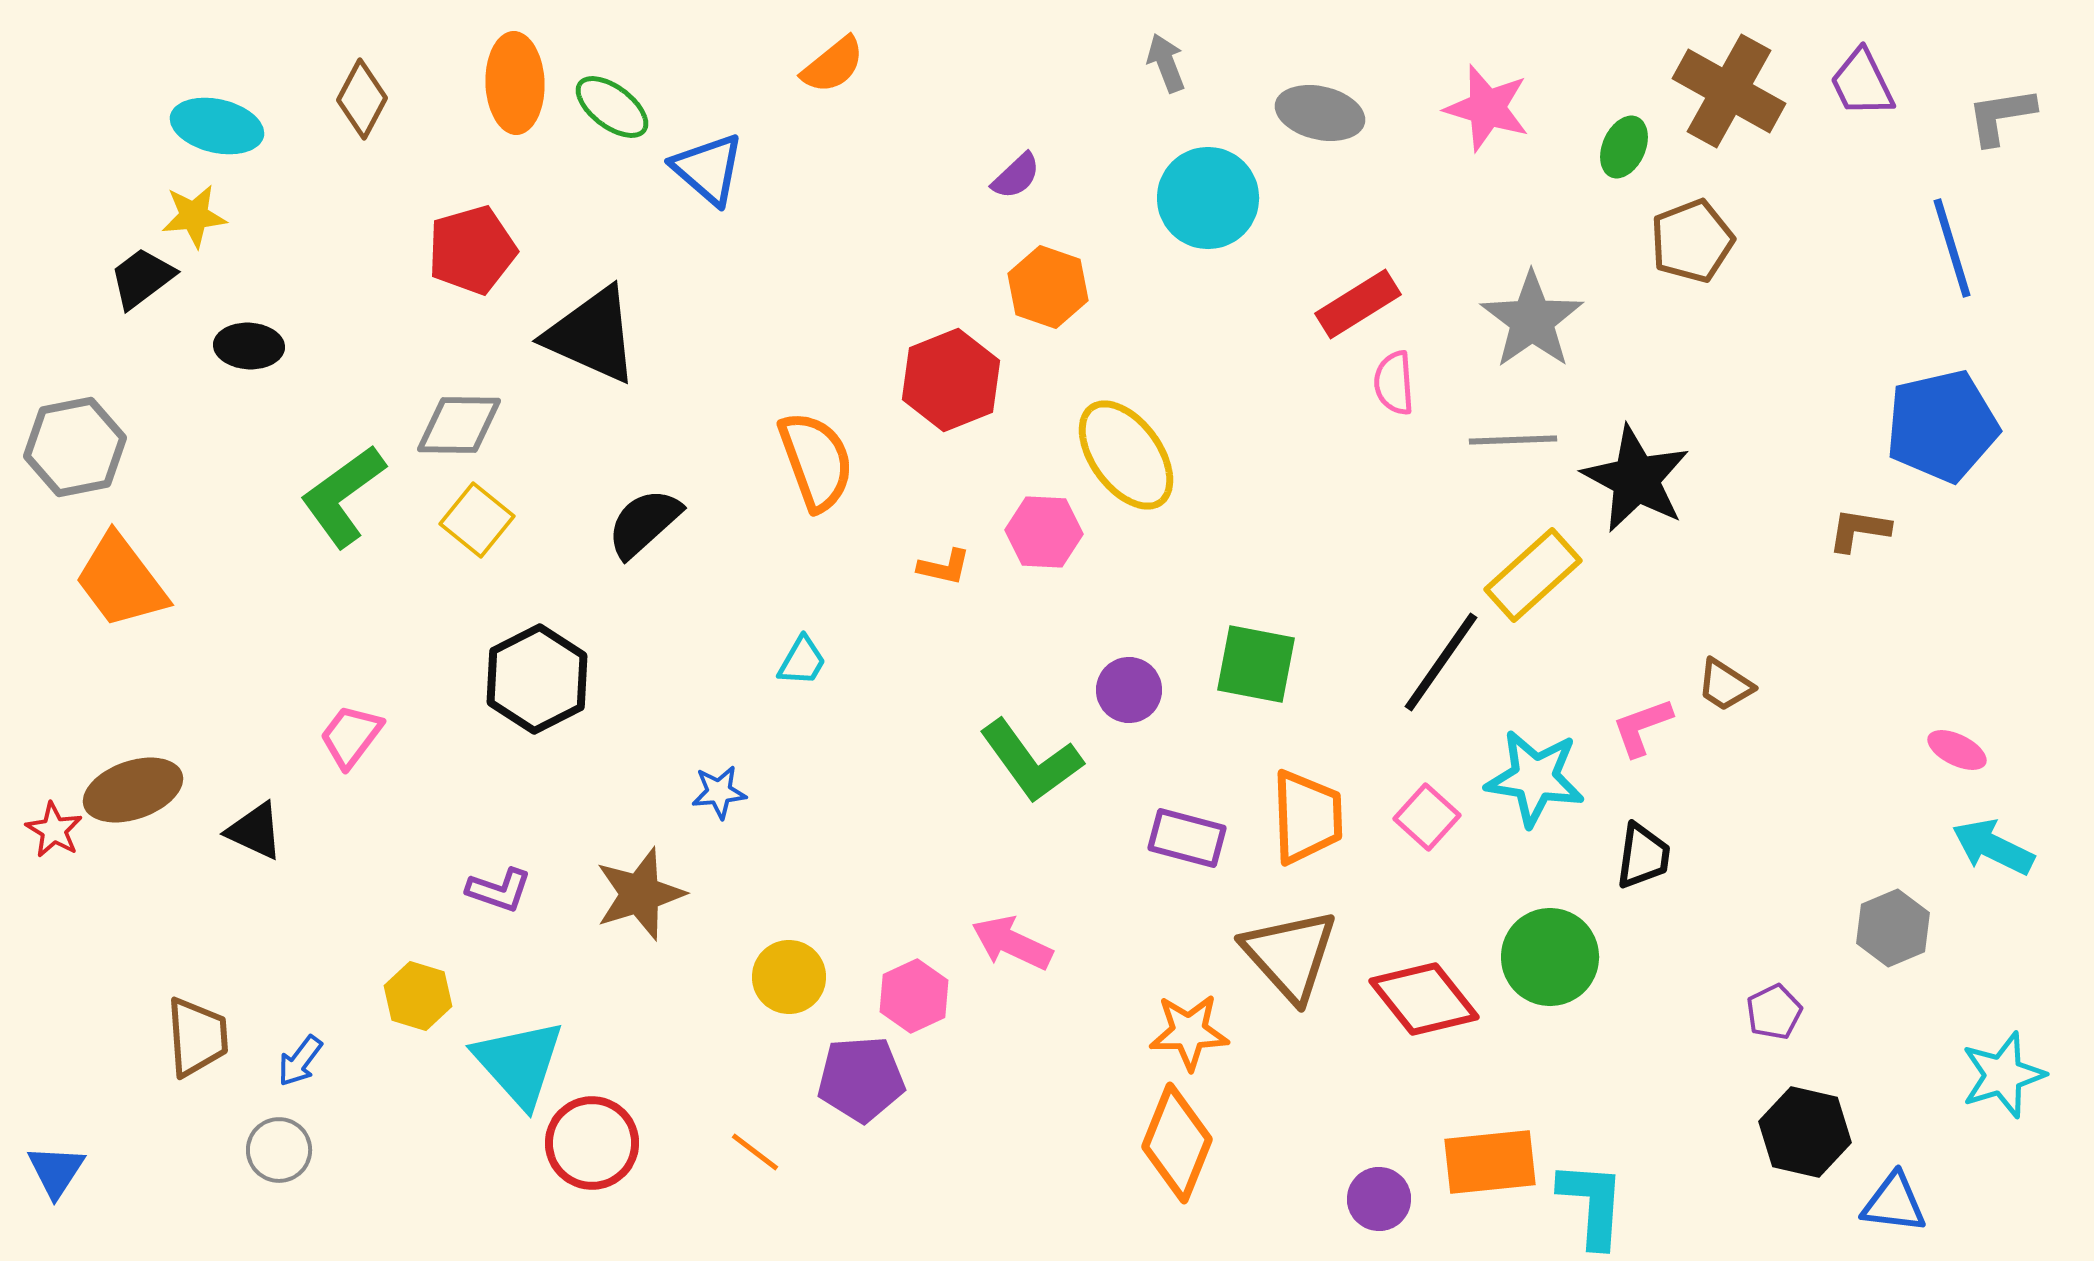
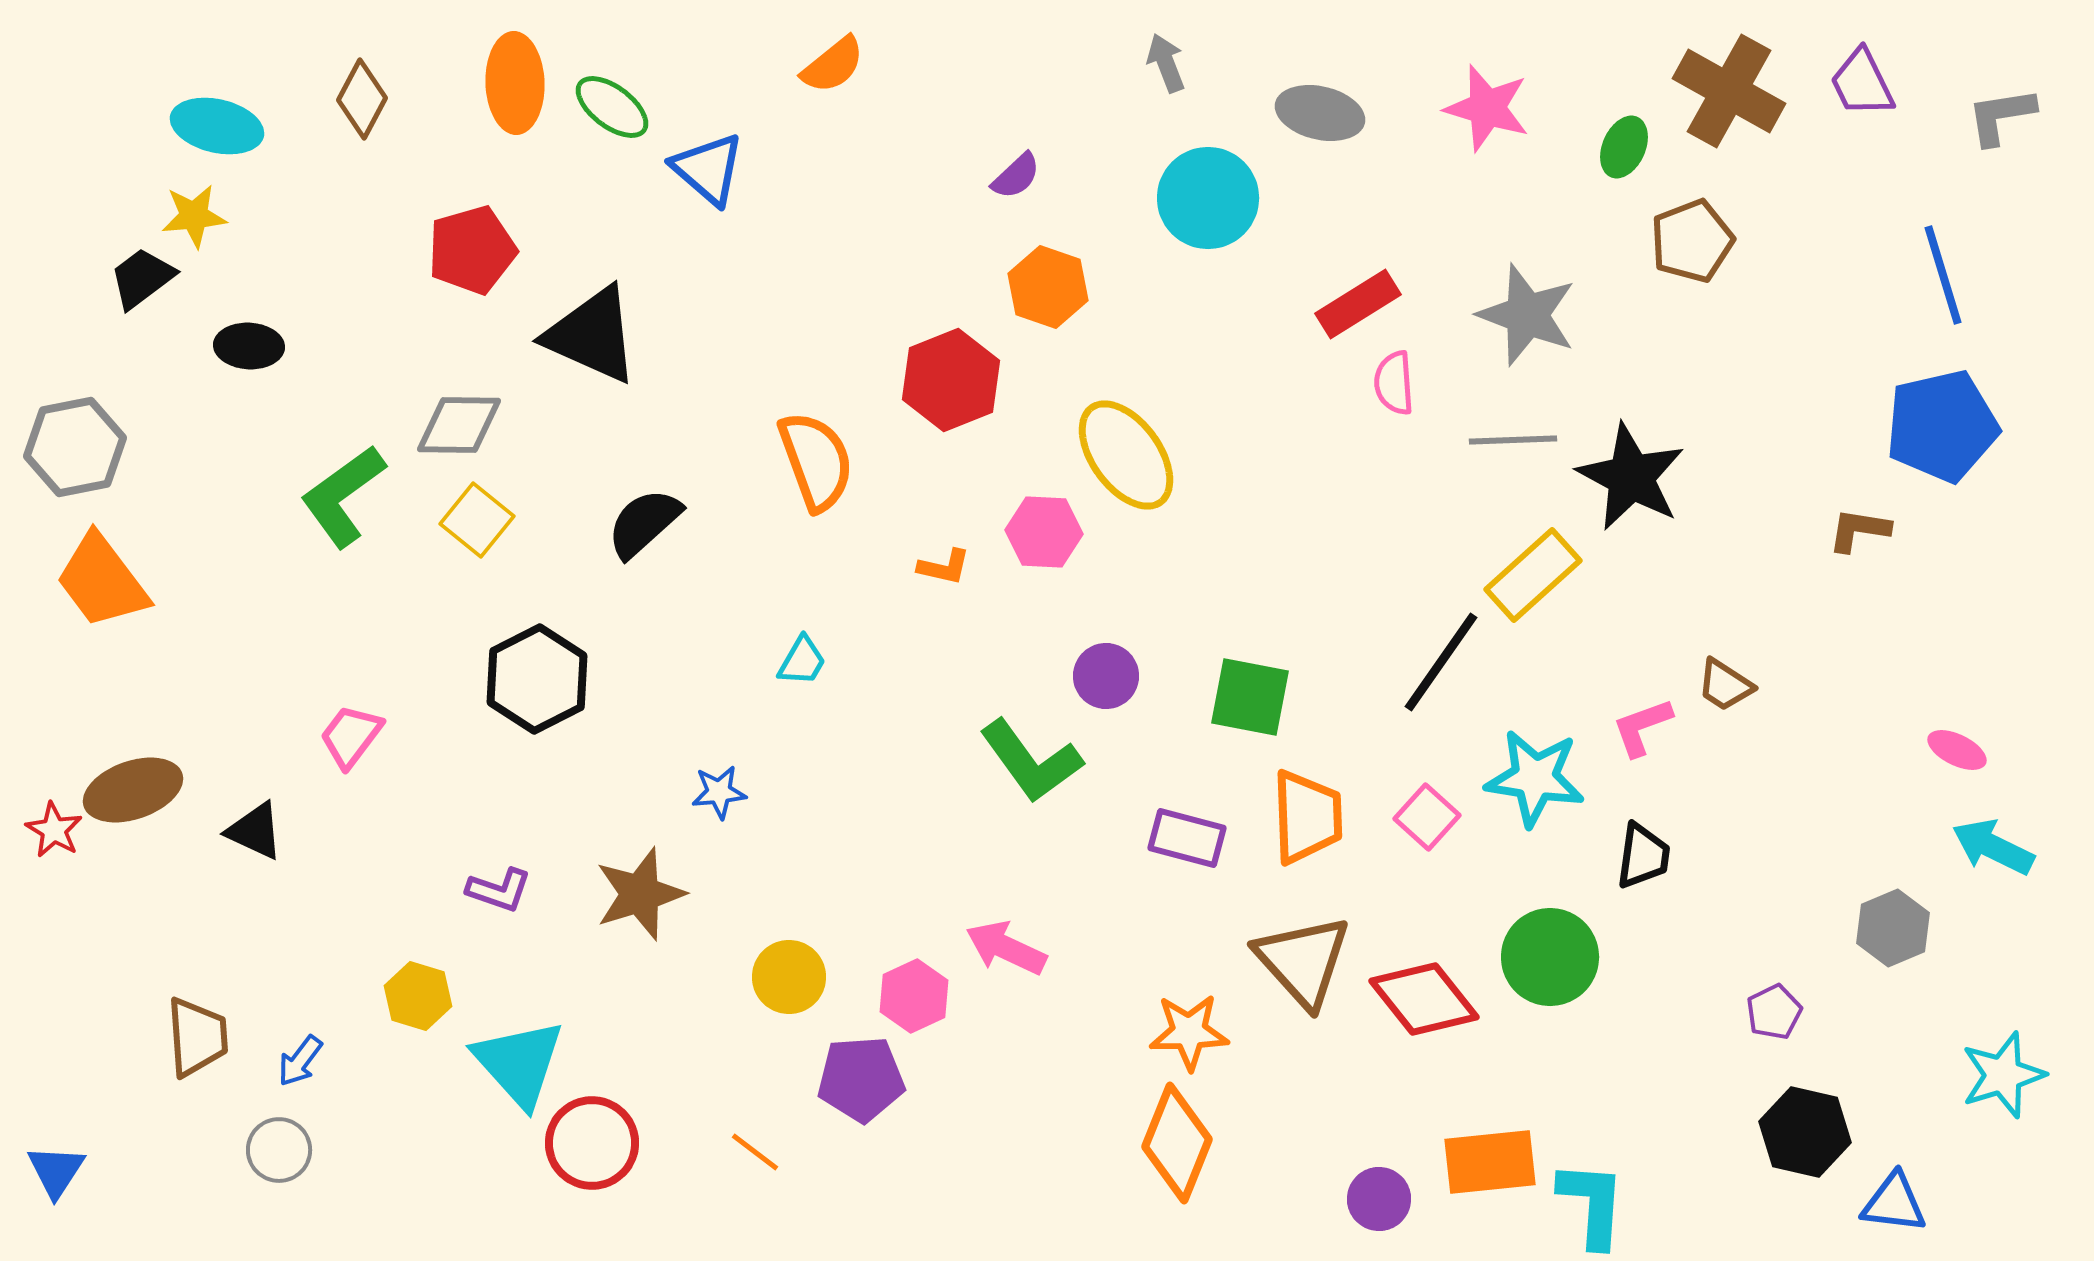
blue line at (1952, 248): moved 9 px left, 27 px down
gray star at (1532, 320): moved 5 px left, 5 px up; rotated 16 degrees counterclockwise
black star at (1636, 479): moved 5 px left, 2 px up
orange trapezoid at (121, 581): moved 19 px left
green square at (1256, 664): moved 6 px left, 33 px down
purple circle at (1129, 690): moved 23 px left, 14 px up
pink arrow at (1012, 943): moved 6 px left, 5 px down
brown triangle at (1290, 955): moved 13 px right, 6 px down
